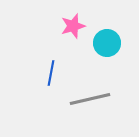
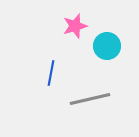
pink star: moved 2 px right
cyan circle: moved 3 px down
